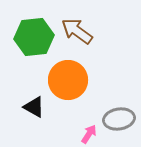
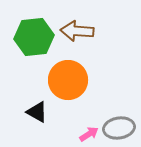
brown arrow: rotated 32 degrees counterclockwise
black triangle: moved 3 px right, 5 px down
gray ellipse: moved 9 px down
pink arrow: rotated 24 degrees clockwise
